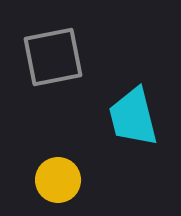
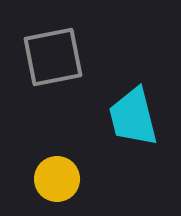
yellow circle: moved 1 px left, 1 px up
